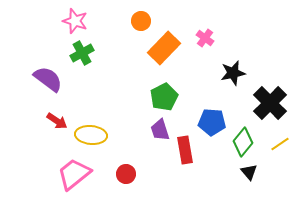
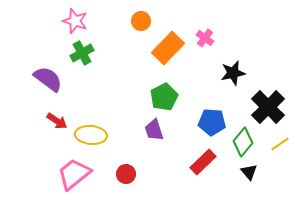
orange rectangle: moved 4 px right
black cross: moved 2 px left, 4 px down
purple trapezoid: moved 6 px left
red rectangle: moved 18 px right, 12 px down; rotated 56 degrees clockwise
